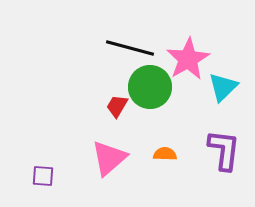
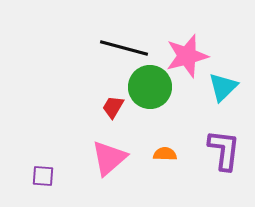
black line: moved 6 px left
pink star: moved 1 px left, 3 px up; rotated 15 degrees clockwise
red trapezoid: moved 4 px left, 1 px down
